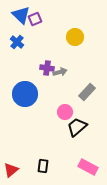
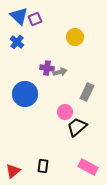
blue triangle: moved 2 px left, 1 px down
gray rectangle: rotated 18 degrees counterclockwise
red triangle: moved 2 px right, 1 px down
